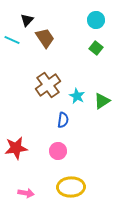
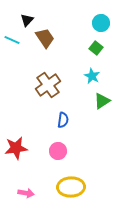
cyan circle: moved 5 px right, 3 px down
cyan star: moved 15 px right, 20 px up
